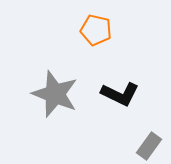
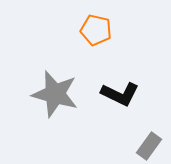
gray star: rotated 6 degrees counterclockwise
